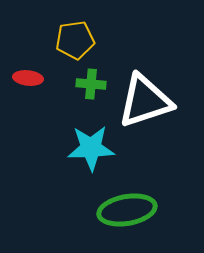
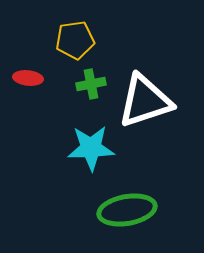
green cross: rotated 16 degrees counterclockwise
